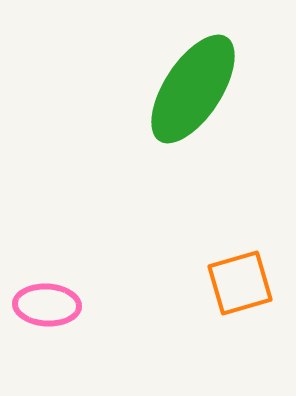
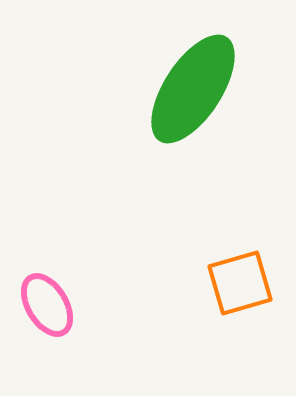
pink ellipse: rotated 56 degrees clockwise
